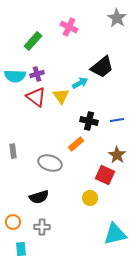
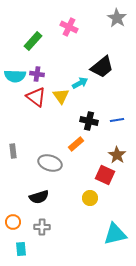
purple cross: rotated 24 degrees clockwise
